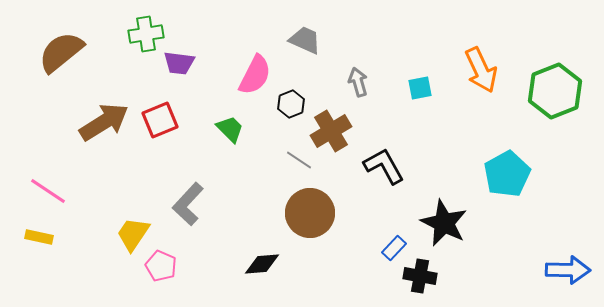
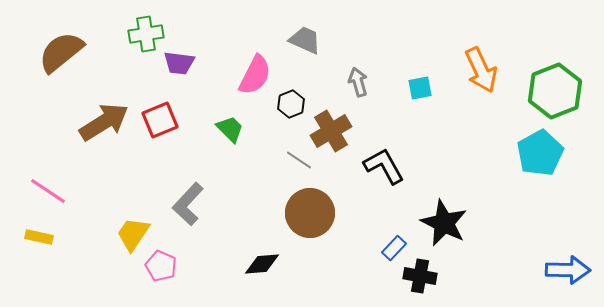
cyan pentagon: moved 33 px right, 21 px up
